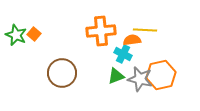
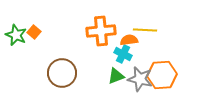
orange square: moved 2 px up
orange semicircle: moved 3 px left
orange hexagon: moved 1 px right; rotated 8 degrees clockwise
